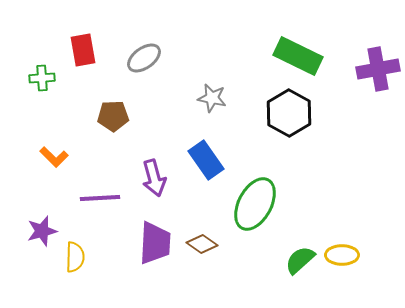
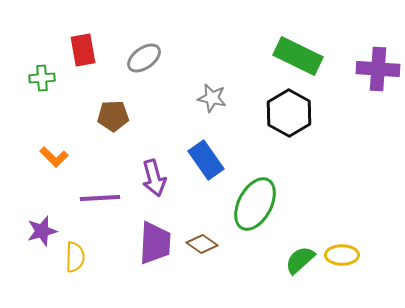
purple cross: rotated 15 degrees clockwise
